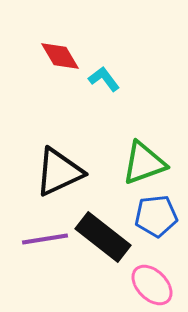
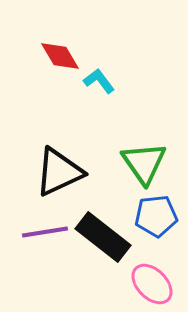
cyan L-shape: moved 5 px left, 2 px down
green triangle: rotated 45 degrees counterclockwise
purple line: moved 7 px up
pink ellipse: moved 1 px up
